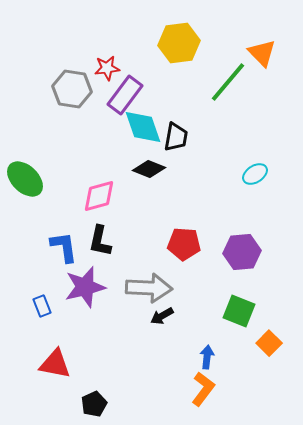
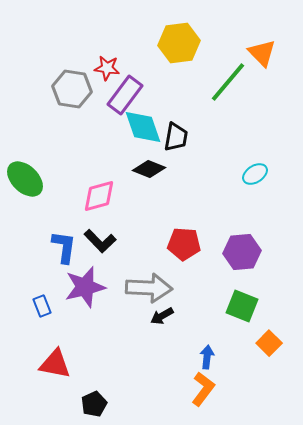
red star: rotated 15 degrees clockwise
black L-shape: rotated 56 degrees counterclockwise
blue L-shape: rotated 16 degrees clockwise
green square: moved 3 px right, 5 px up
